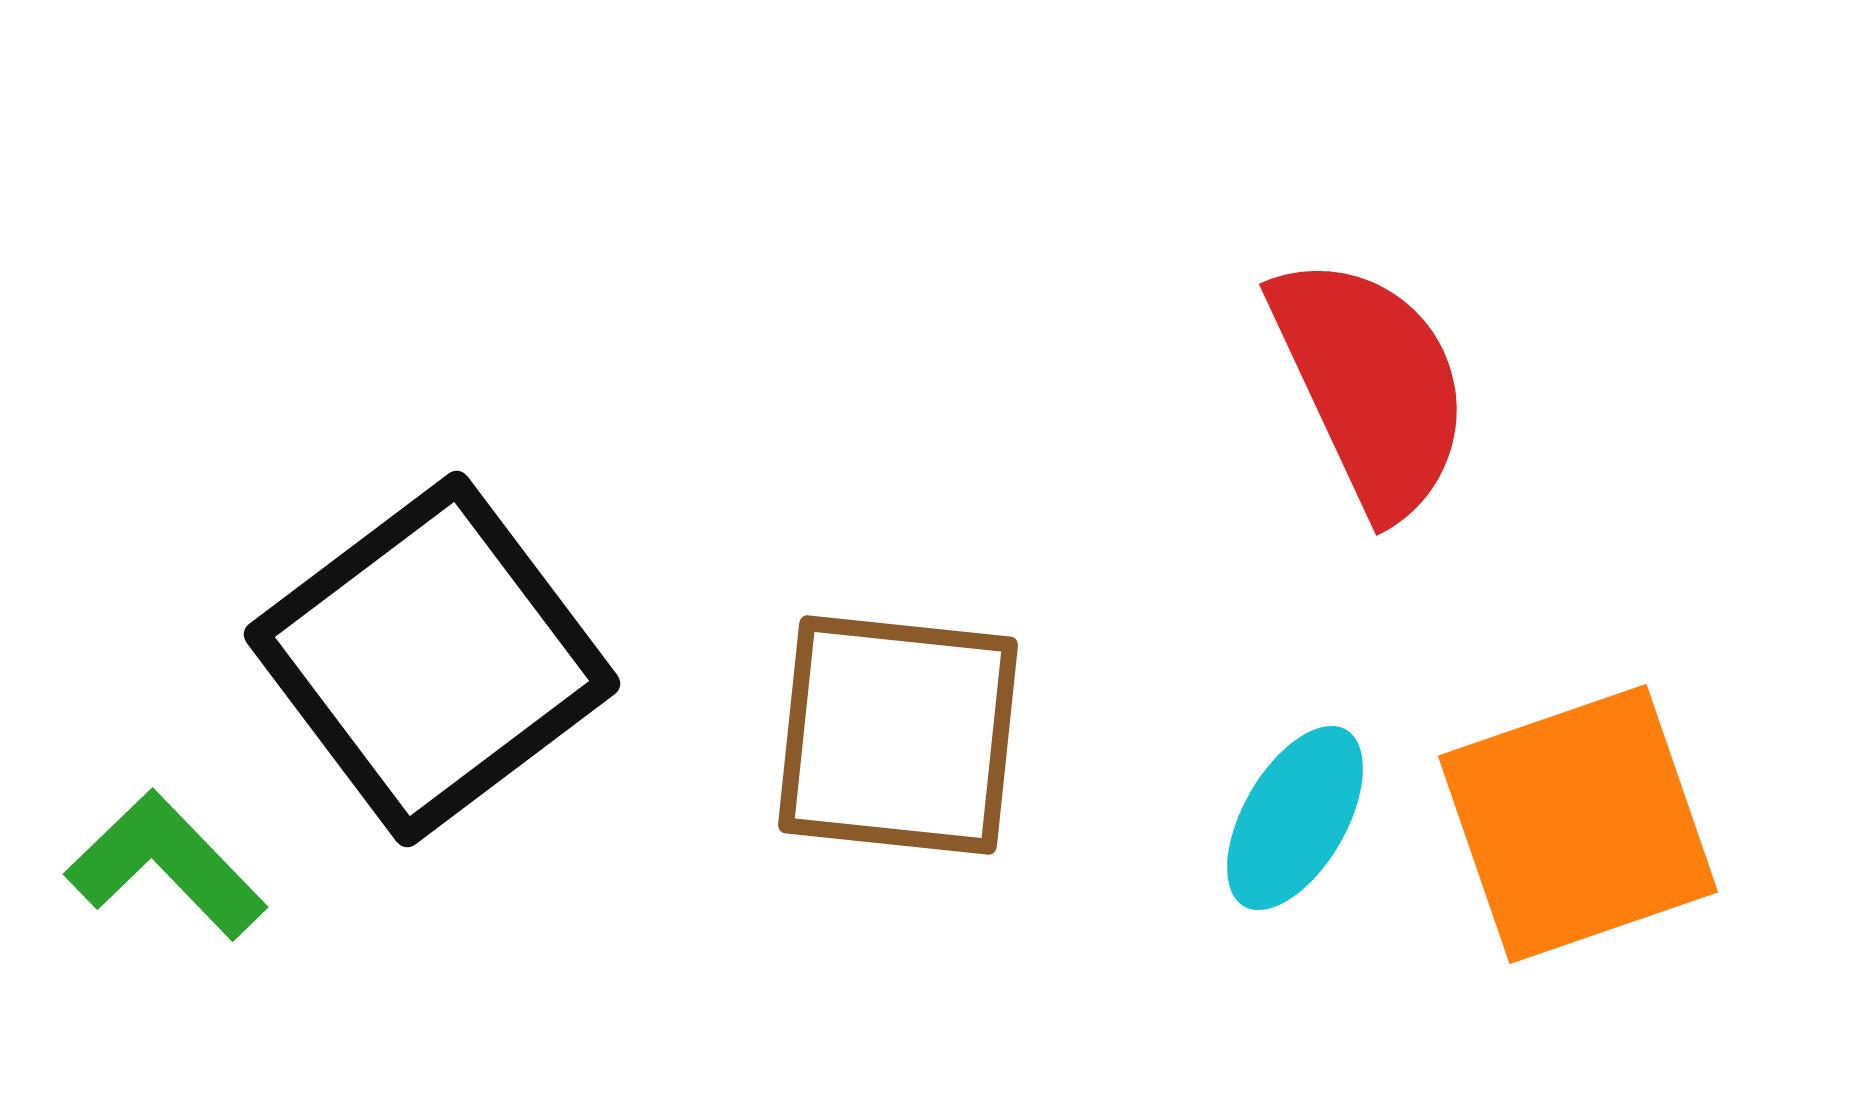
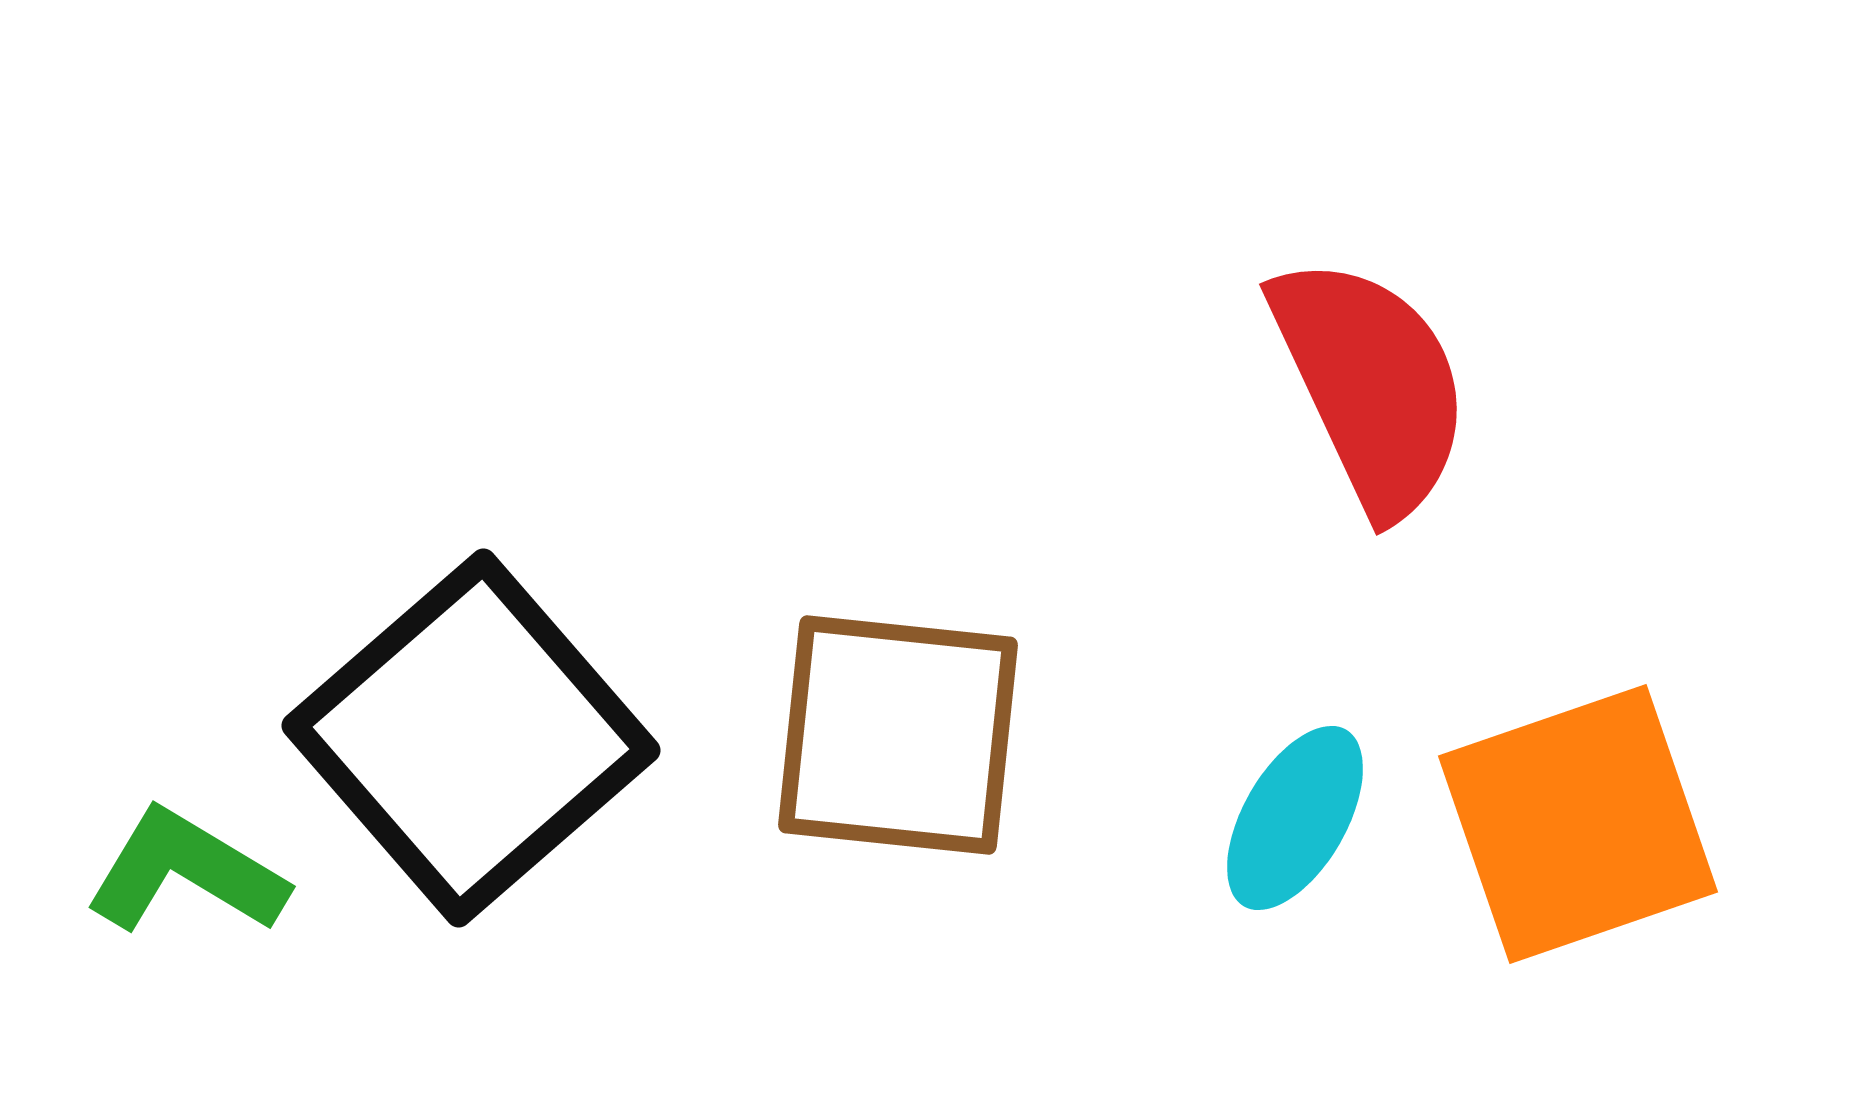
black square: moved 39 px right, 79 px down; rotated 4 degrees counterclockwise
green L-shape: moved 20 px right, 7 px down; rotated 15 degrees counterclockwise
